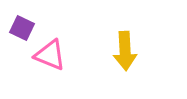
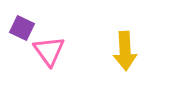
pink triangle: moved 1 px left, 4 px up; rotated 32 degrees clockwise
